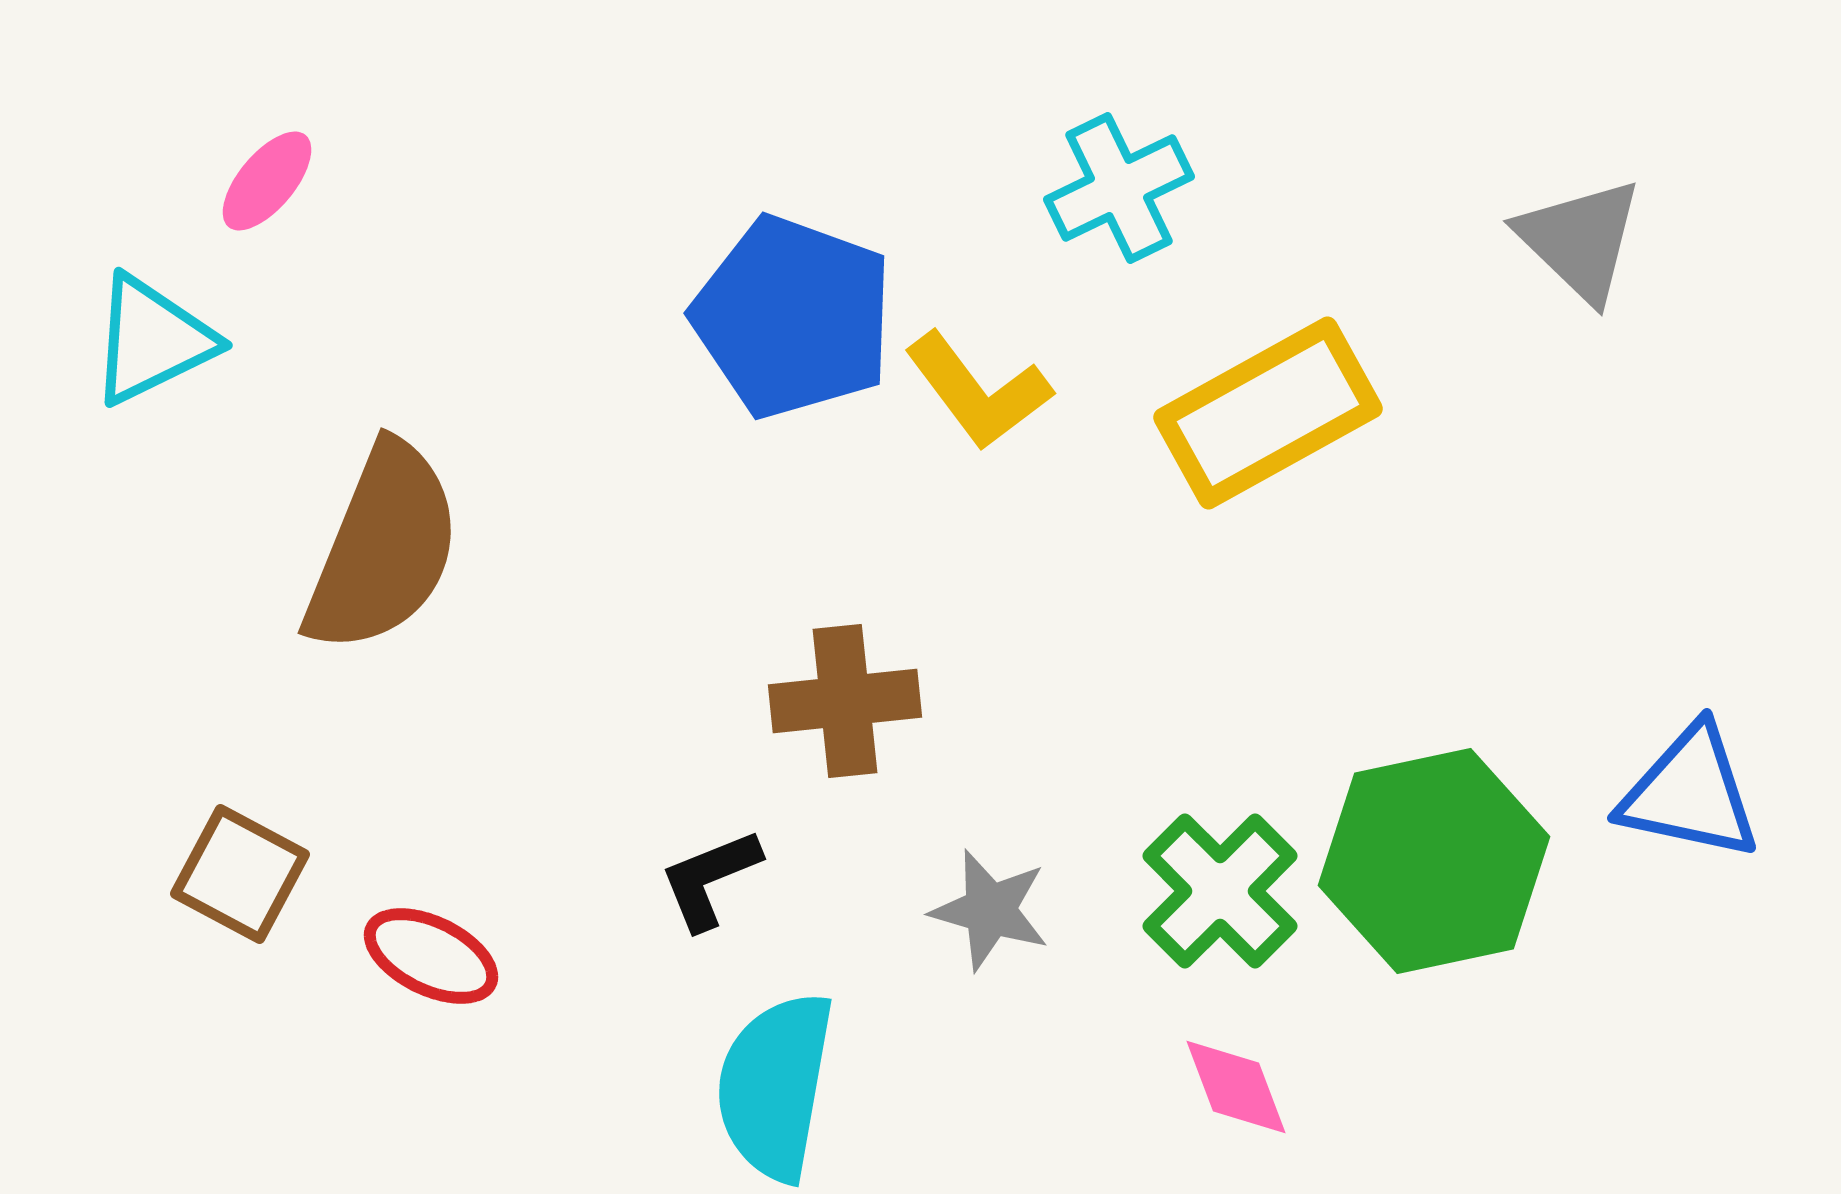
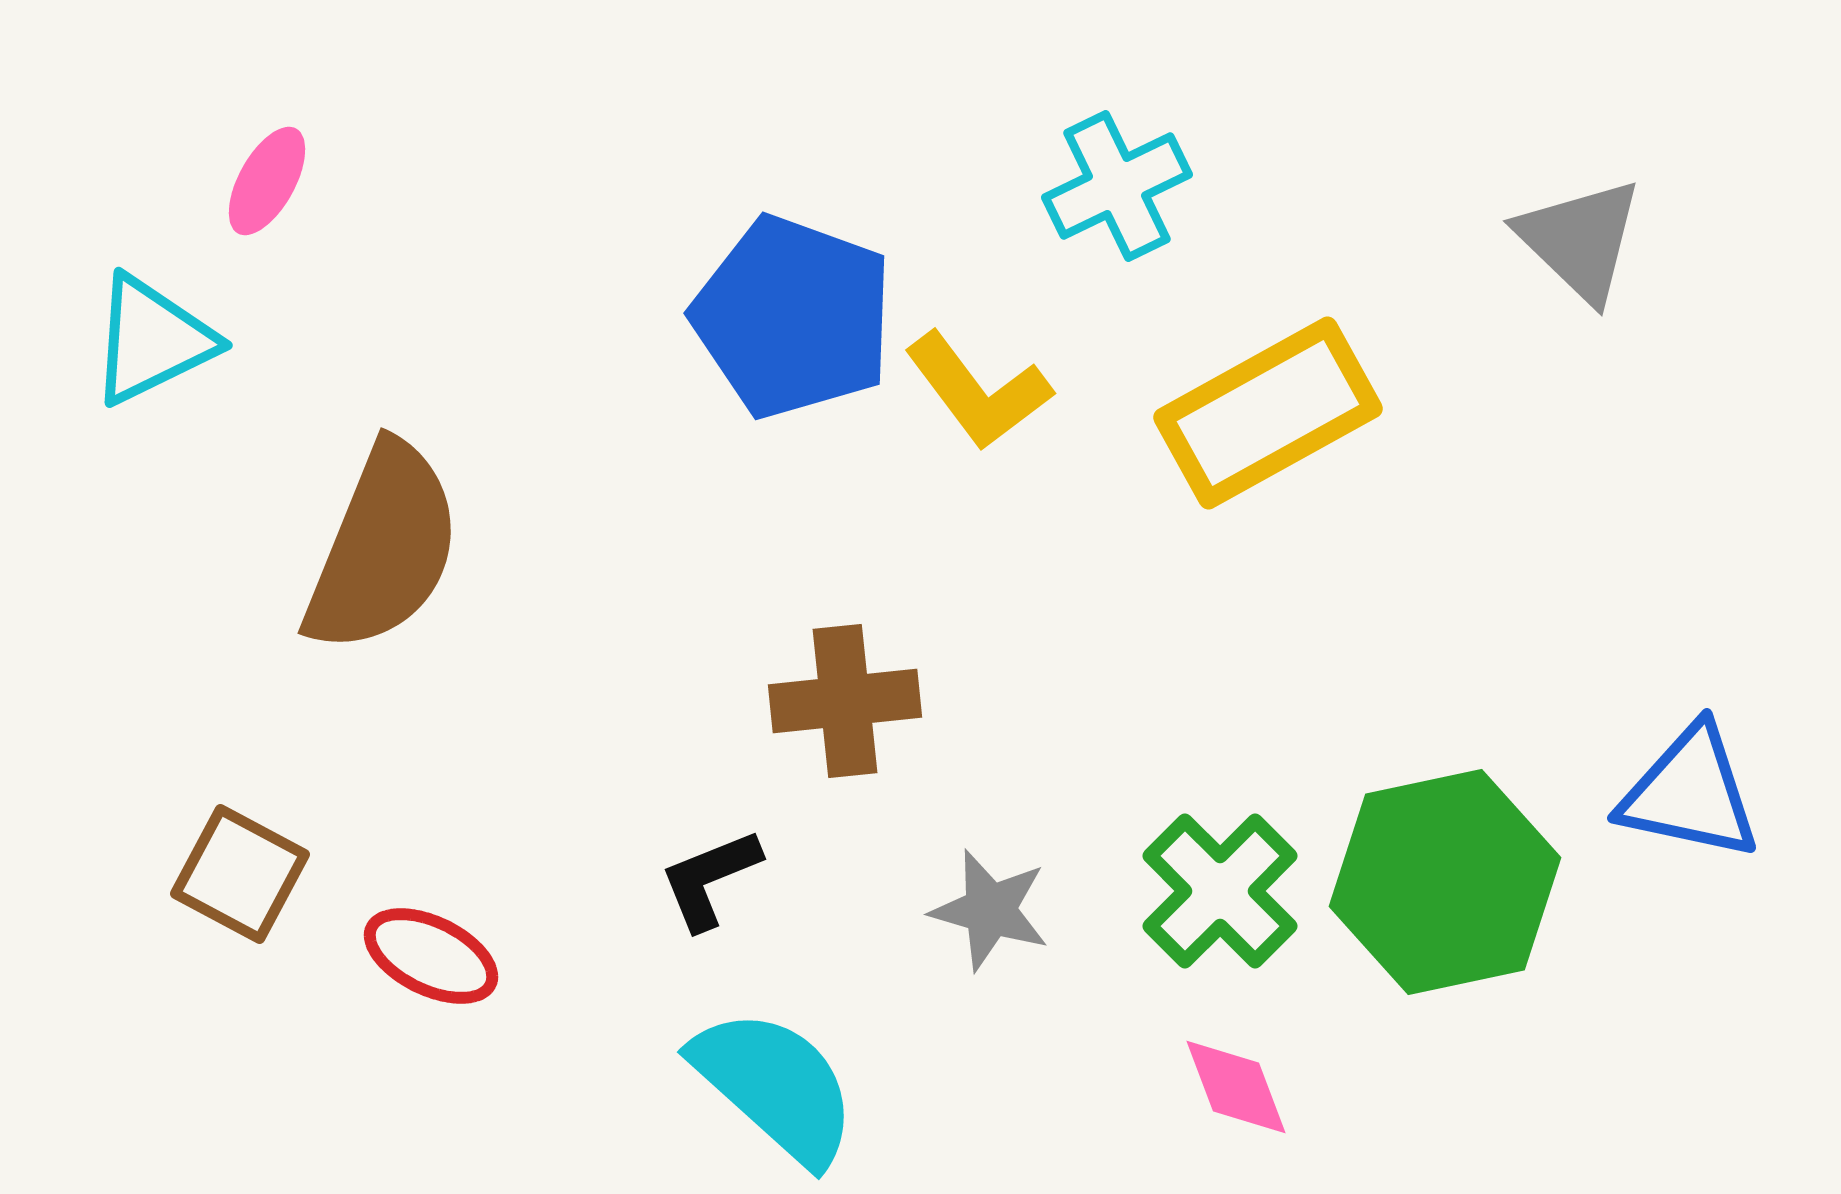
pink ellipse: rotated 11 degrees counterclockwise
cyan cross: moved 2 px left, 2 px up
green hexagon: moved 11 px right, 21 px down
cyan semicircle: rotated 122 degrees clockwise
